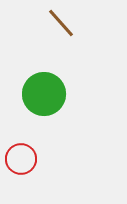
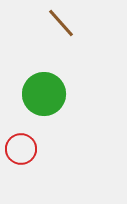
red circle: moved 10 px up
